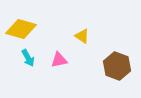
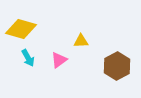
yellow triangle: moved 1 px left, 5 px down; rotated 35 degrees counterclockwise
pink triangle: rotated 24 degrees counterclockwise
brown hexagon: rotated 12 degrees clockwise
